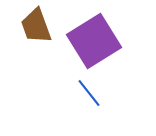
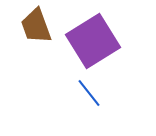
purple square: moved 1 px left
